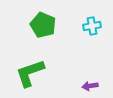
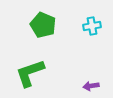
purple arrow: moved 1 px right
